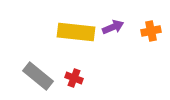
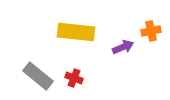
purple arrow: moved 10 px right, 20 px down
